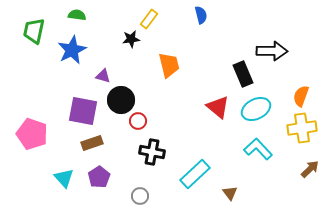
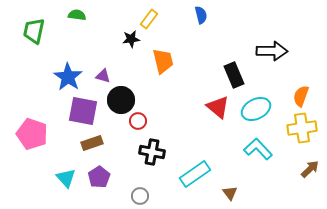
blue star: moved 4 px left, 27 px down; rotated 12 degrees counterclockwise
orange trapezoid: moved 6 px left, 4 px up
black rectangle: moved 9 px left, 1 px down
cyan rectangle: rotated 8 degrees clockwise
cyan triangle: moved 2 px right
